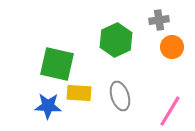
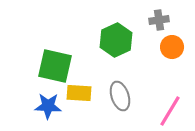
green square: moved 2 px left, 2 px down
